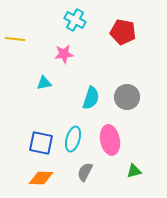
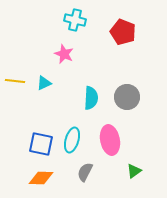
cyan cross: rotated 15 degrees counterclockwise
red pentagon: rotated 10 degrees clockwise
yellow line: moved 42 px down
pink star: rotated 30 degrees clockwise
cyan triangle: rotated 14 degrees counterclockwise
cyan semicircle: rotated 15 degrees counterclockwise
cyan ellipse: moved 1 px left, 1 px down
blue square: moved 1 px down
green triangle: rotated 21 degrees counterclockwise
